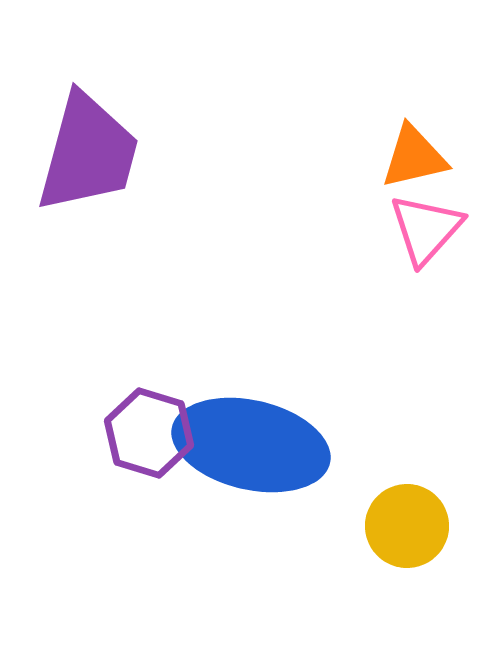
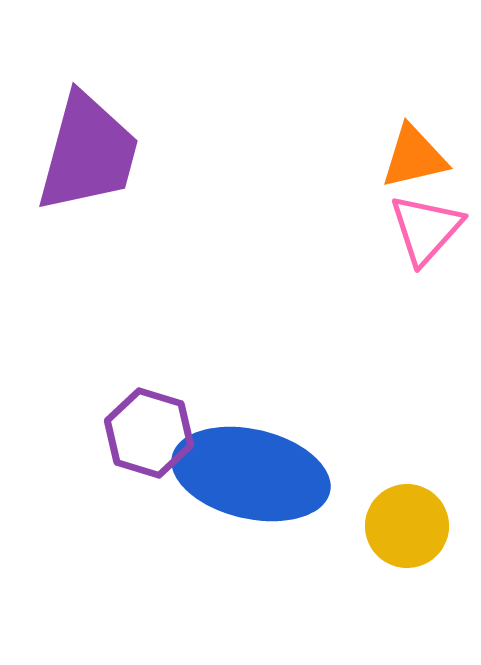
blue ellipse: moved 29 px down
